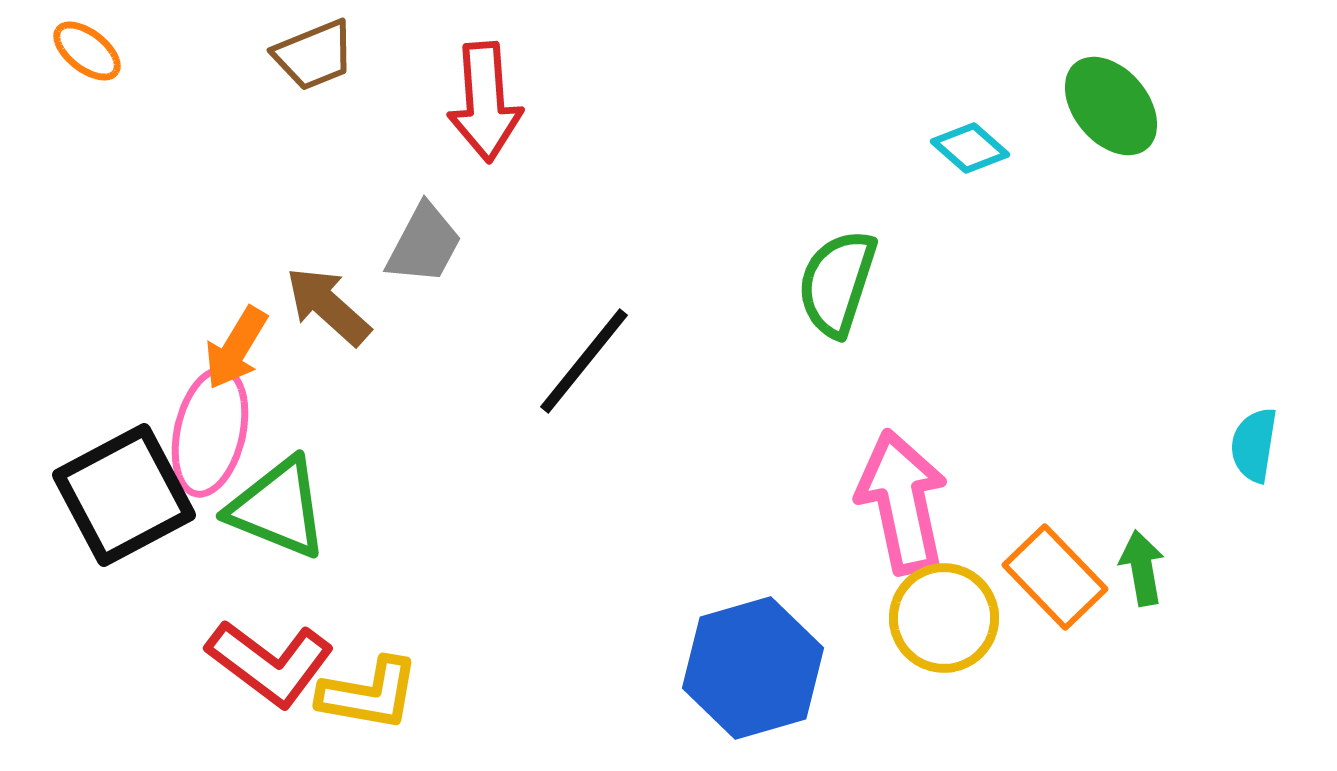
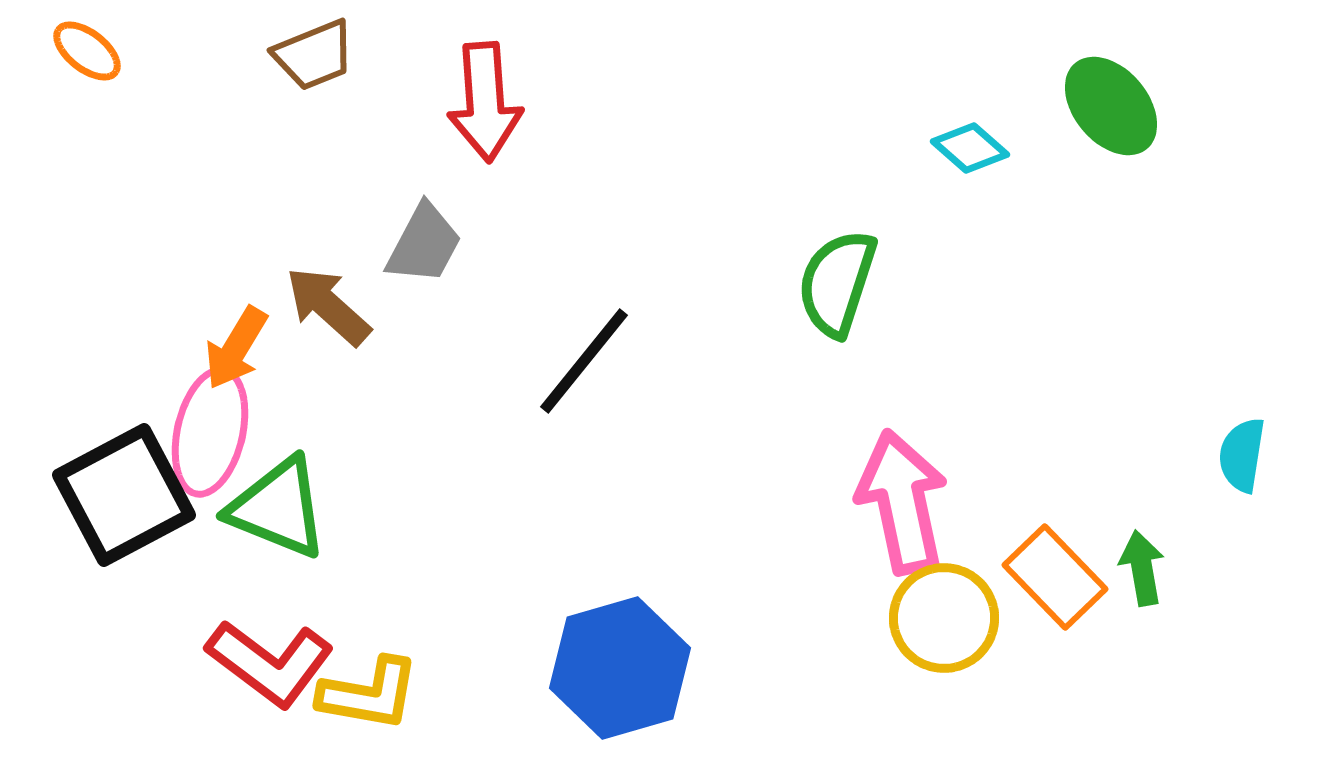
cyan semicircle: moved 12 px left, 10 px down
blue hexagon: moved 133 px left
